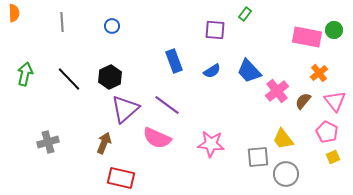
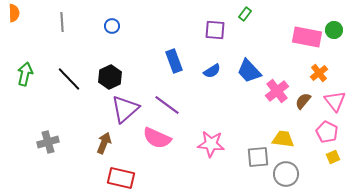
yellow trapezoid: rotated 135 degrees clockwise
